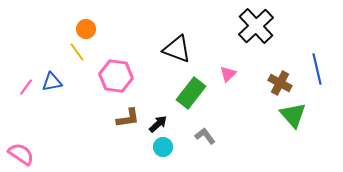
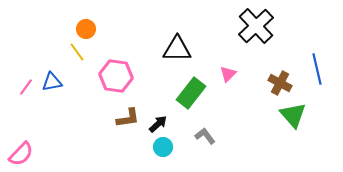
black triangle: rotated 20 degrees counterclockwise
pink semicircle: rotated 100 degrees clockwise
